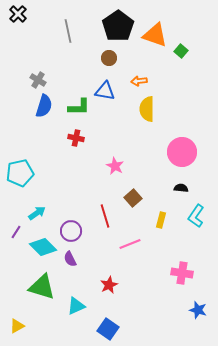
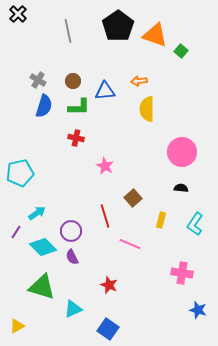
brown circle: moved 36 px left, 23 px down
blue triangle: rotated 15 degrees counterclockwise
pink star: moved 10 px left
cyan L-shape: moved 1 px left, 8 px down
pink line: rotated 45 degrees clockwise
purple semicircle: moved 2 px right, 2 px up
red star: rotated 24 degrees counterclockwise
cyan triangle: moved 3 px left, 3 px down
